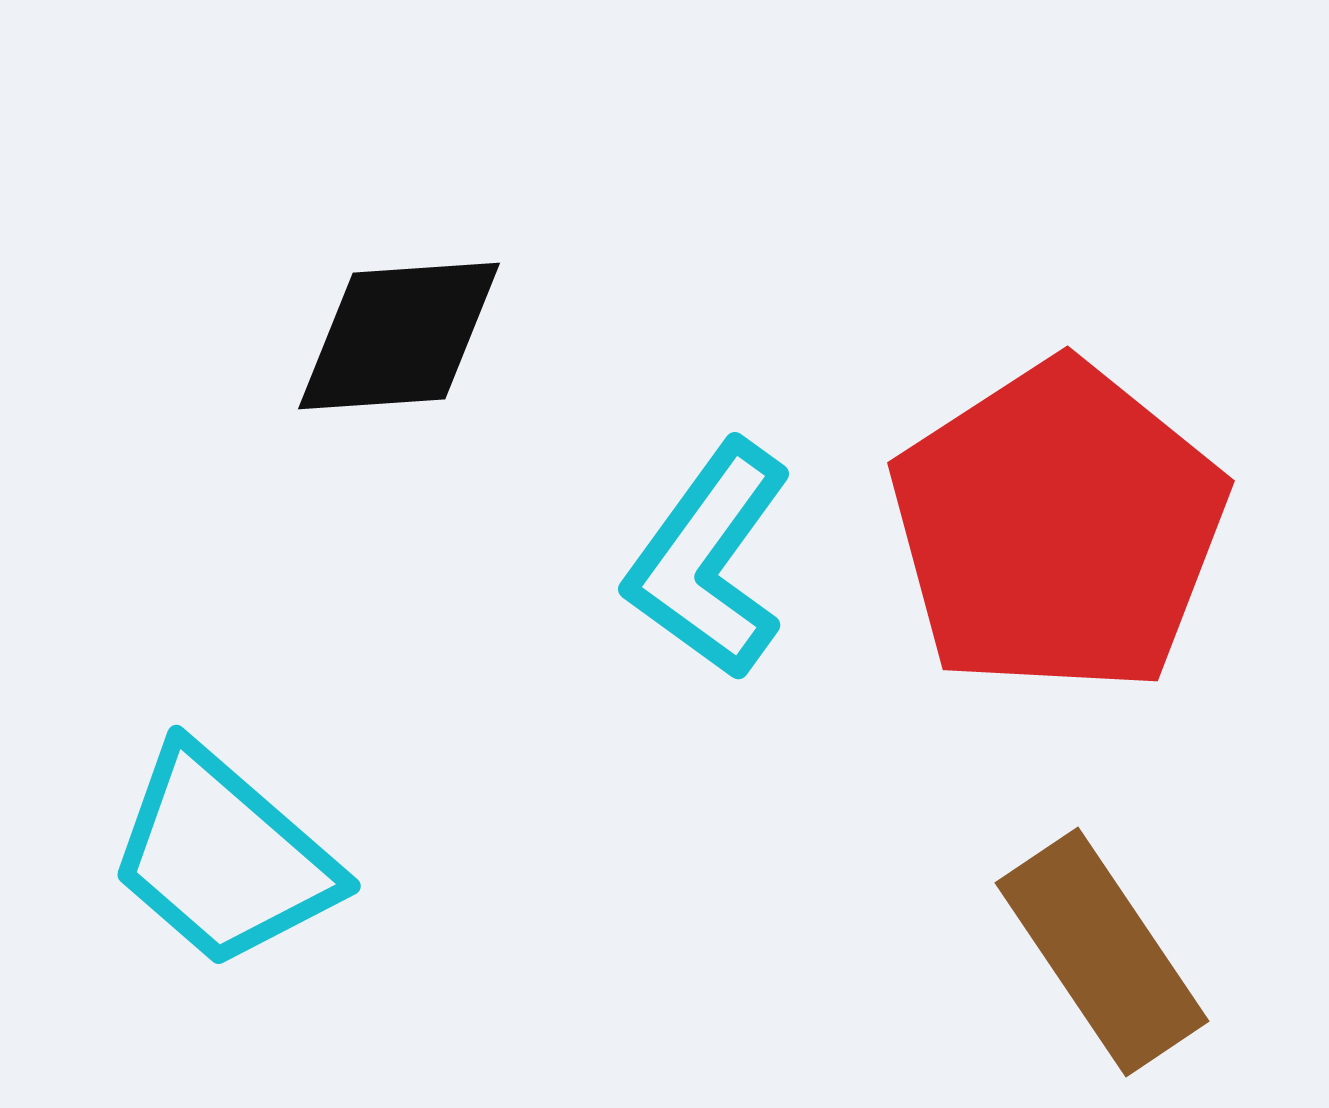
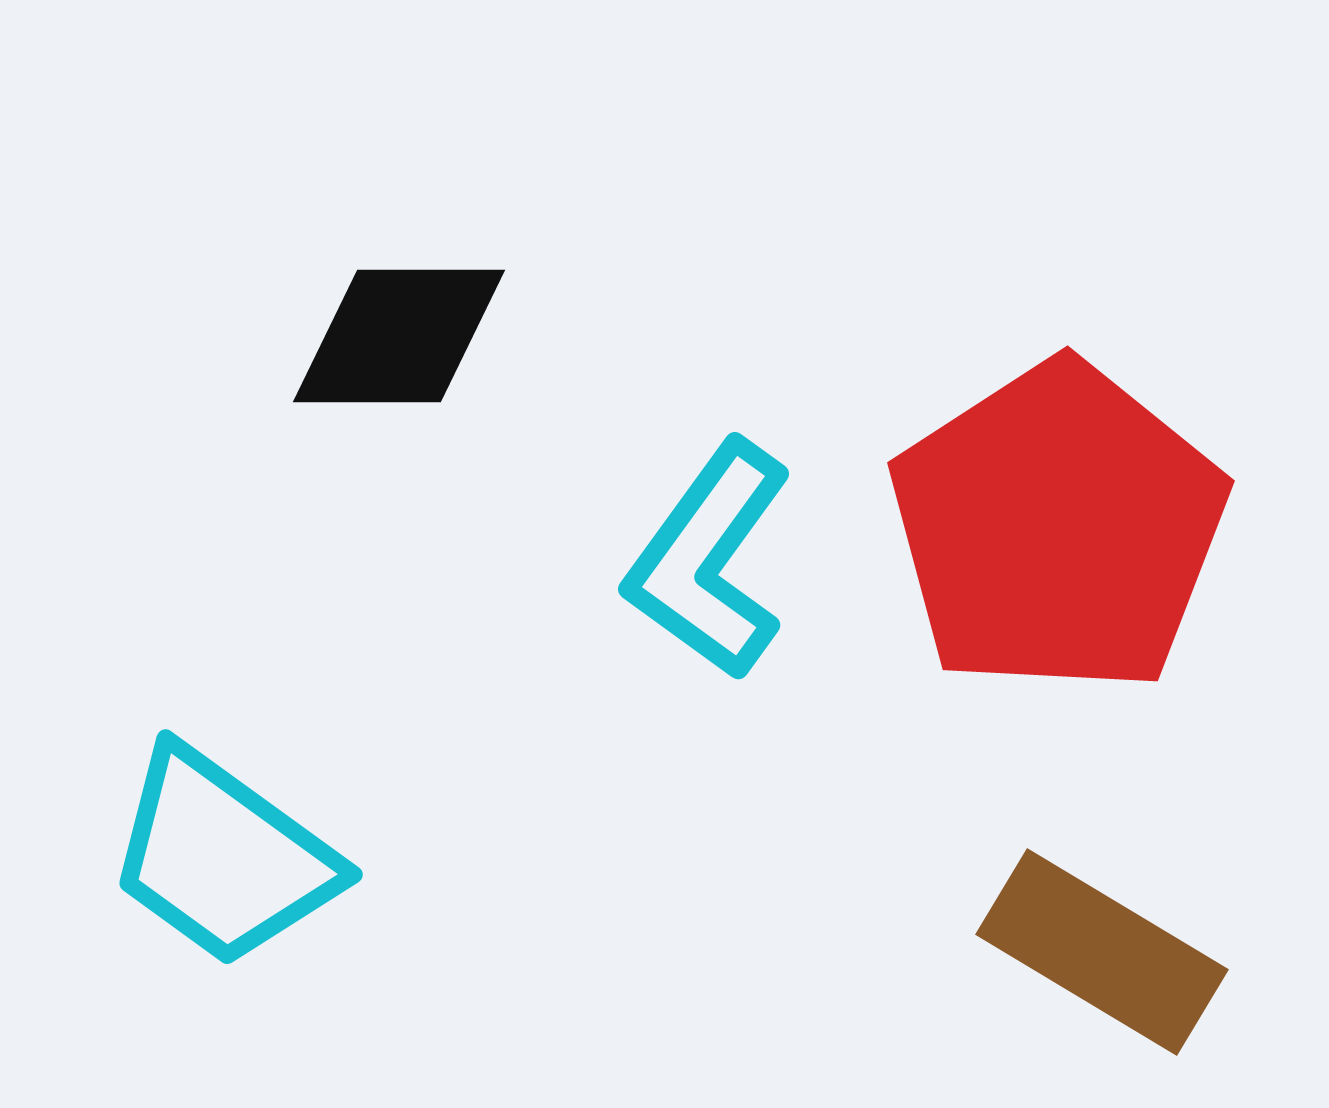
black diamond: rotated 4 degrees clockwise
cyan trapezoid: rotated 5 degrees counterclockwise
brown rectangle: rotated 25 degrees counterclockwise
